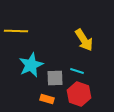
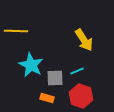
cyan star: rotated 20 degrees counterclockwise
cyan line: rotated 40 degrees counterclockwise
red hexagon: moved 2 px right, 2 px down
orange rectangle: moved 1 px up
